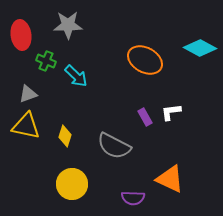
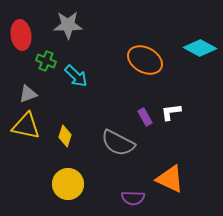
gray semicircle: moved 4 px right, 3 px up
yellow circle: moved 4 px left
